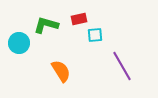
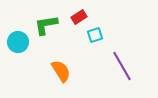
red rectangle: moved 2 px up; rotated 21 degrees counterclockwise
green L-shape: rotated 25 degrees counterclockwise
cyan square: rotated 14 degrees counterclockwise
cyan circle: moved 1 px left, 1 px up
